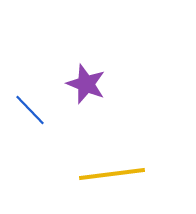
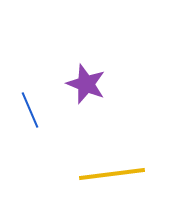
blue line: rotated 21 degrees clockwise
